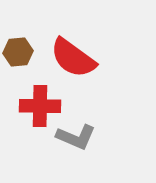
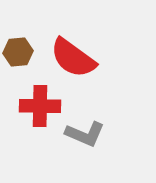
gray L-shape: moved 9 px right, 3 px up
